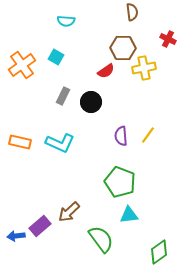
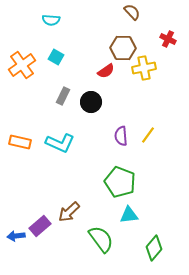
brown semicircle: rotated 36 degrees counterclockwise
cyan semicircle: moved 15 px left, 1 px up
green diamond: moved 5 px left, 4 px up; rotated 15 degrees counterclockwise
